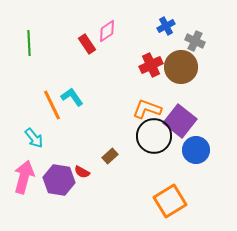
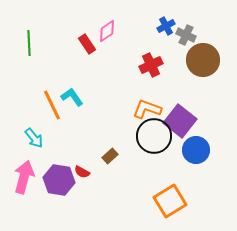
gray cross: moved 9 px left, 6 px up
brown circle: moved 22 px right, 7 px up
